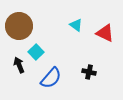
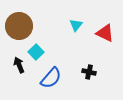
cyan triangle: rotated 32 degrees clockwise
